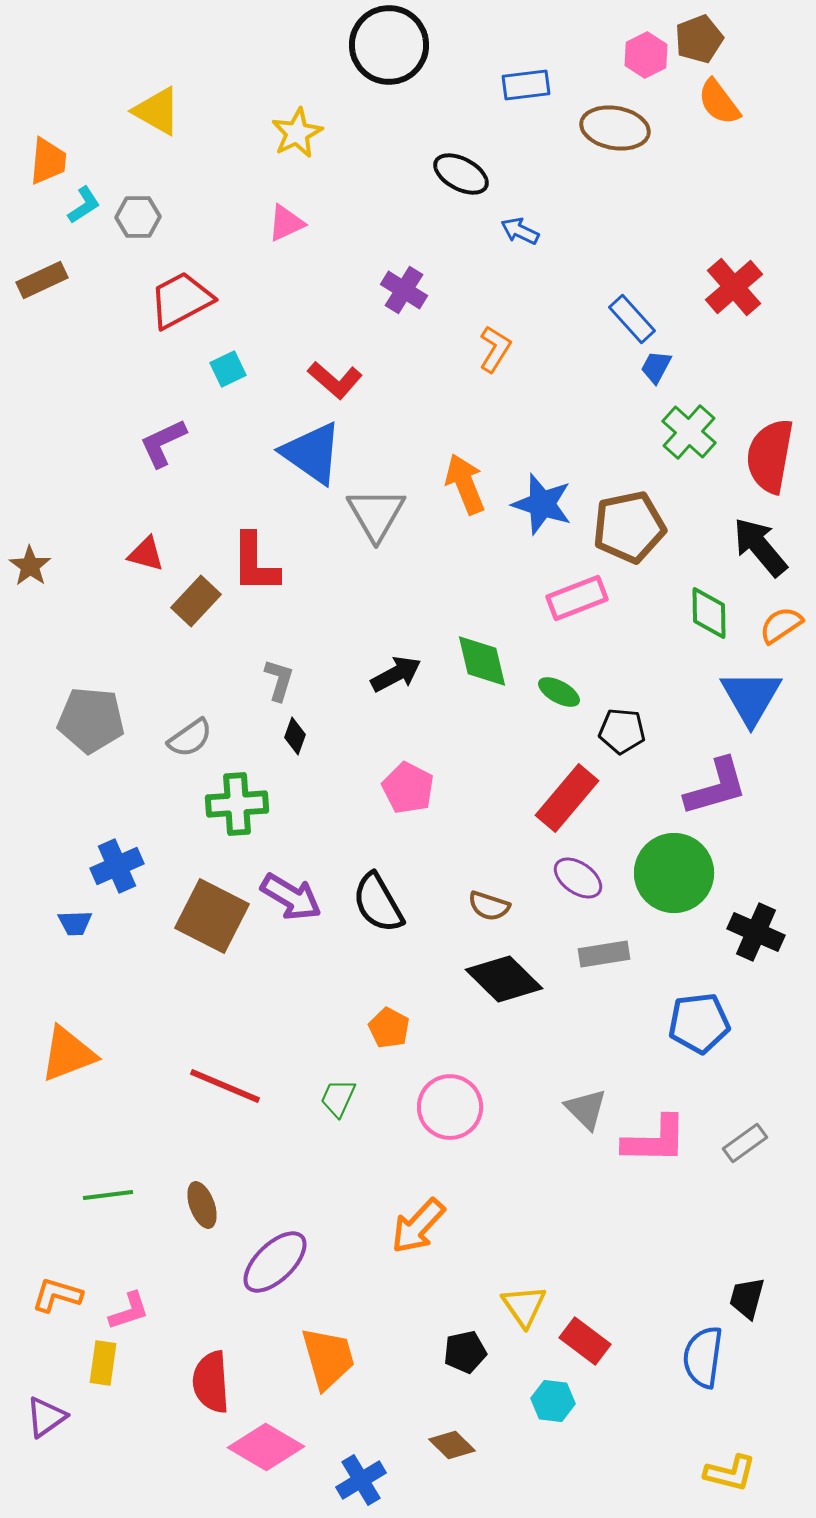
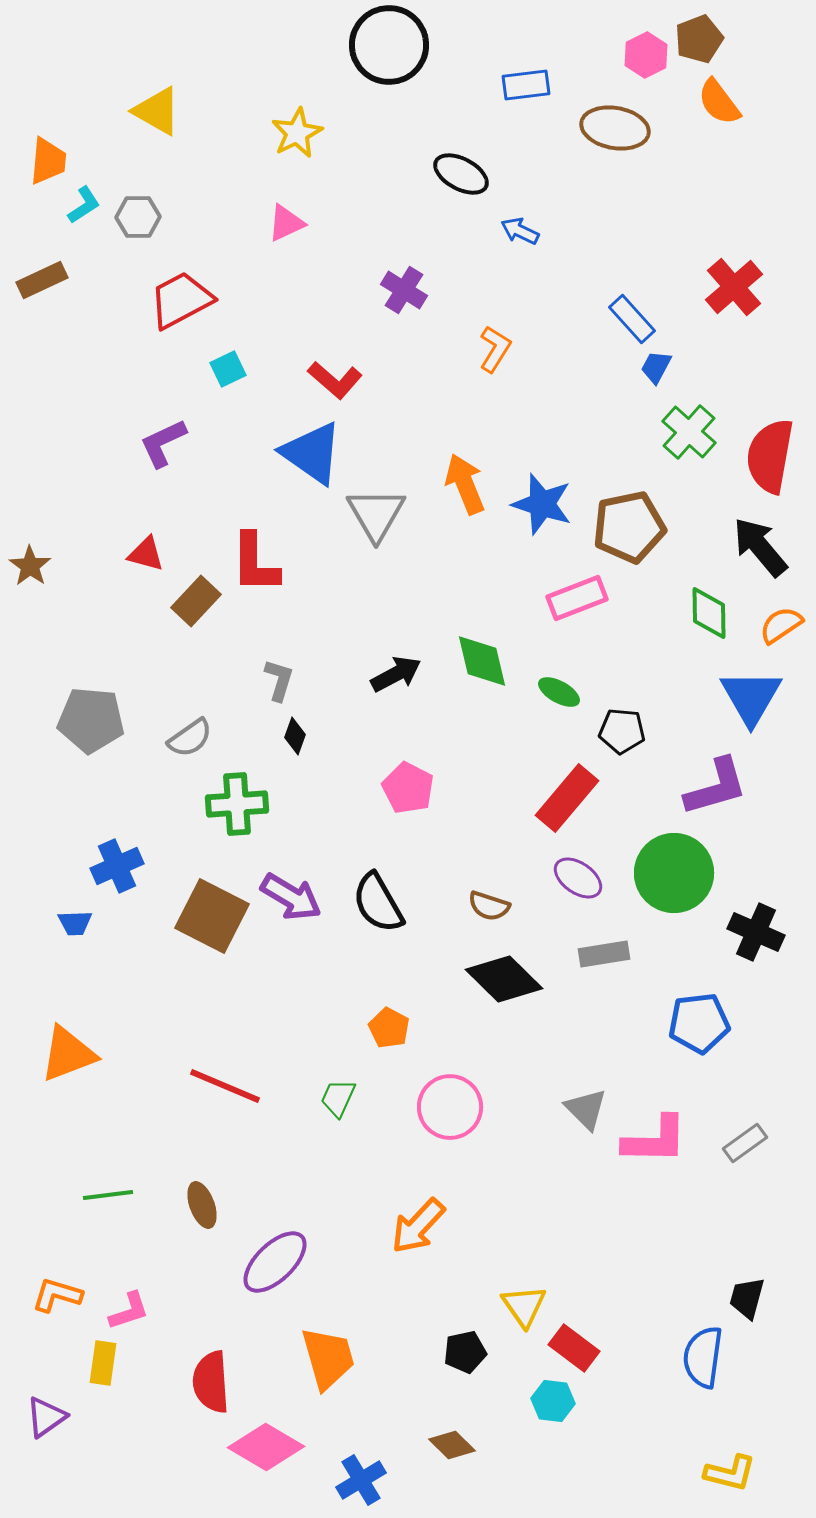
red rectangle at (585, 1341): moved 11 px left, 7 px down
